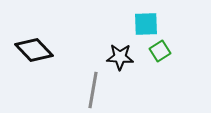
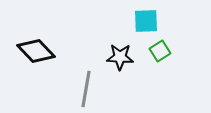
cyan square: moved 3 px up
black diamond: moved 2 px right, 1 px down
gray line: moved 7 px left, 1 px up
